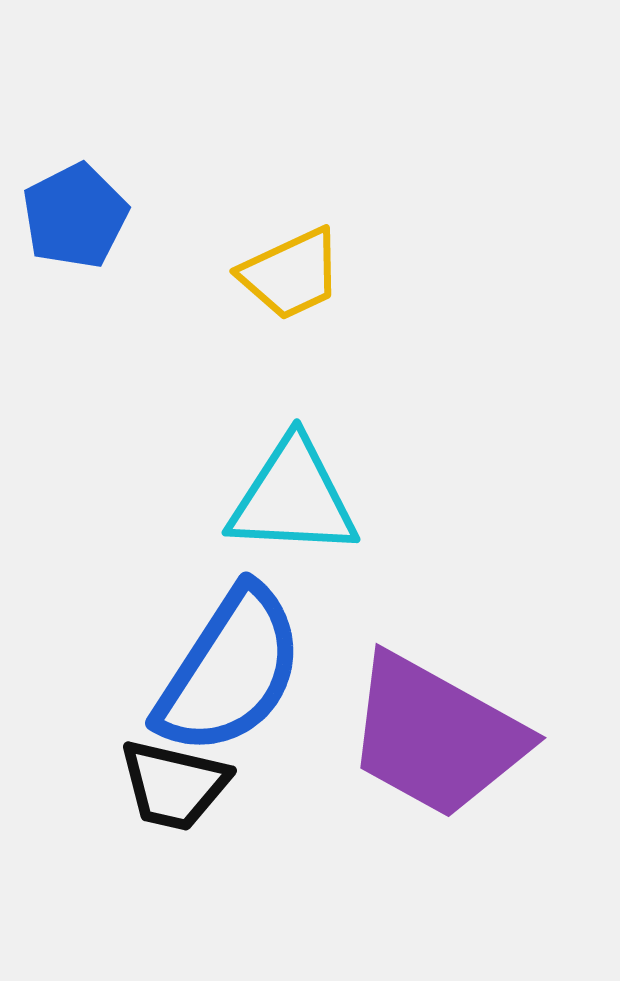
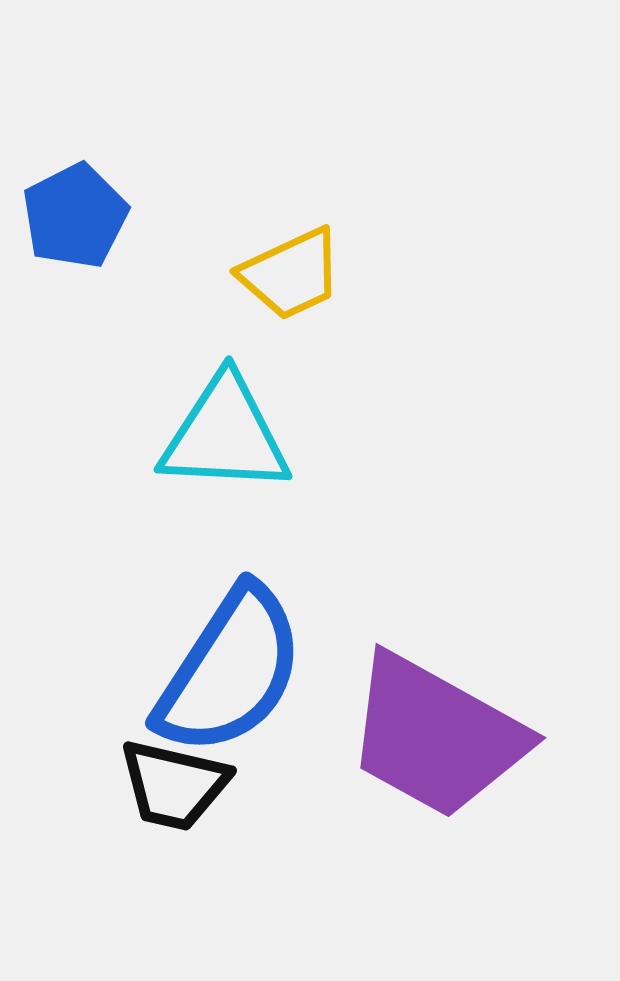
cyan triangle: moved 68 px left, 63 px up
